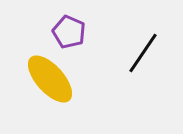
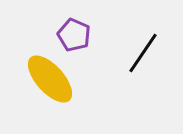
purple pentagon: moved 5 px right, 3 px down
